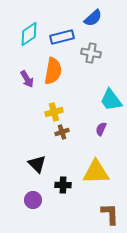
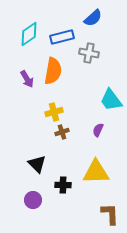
gray cross: moved 2 px left
purple semicircle: moved 3 px left, 1 px down
